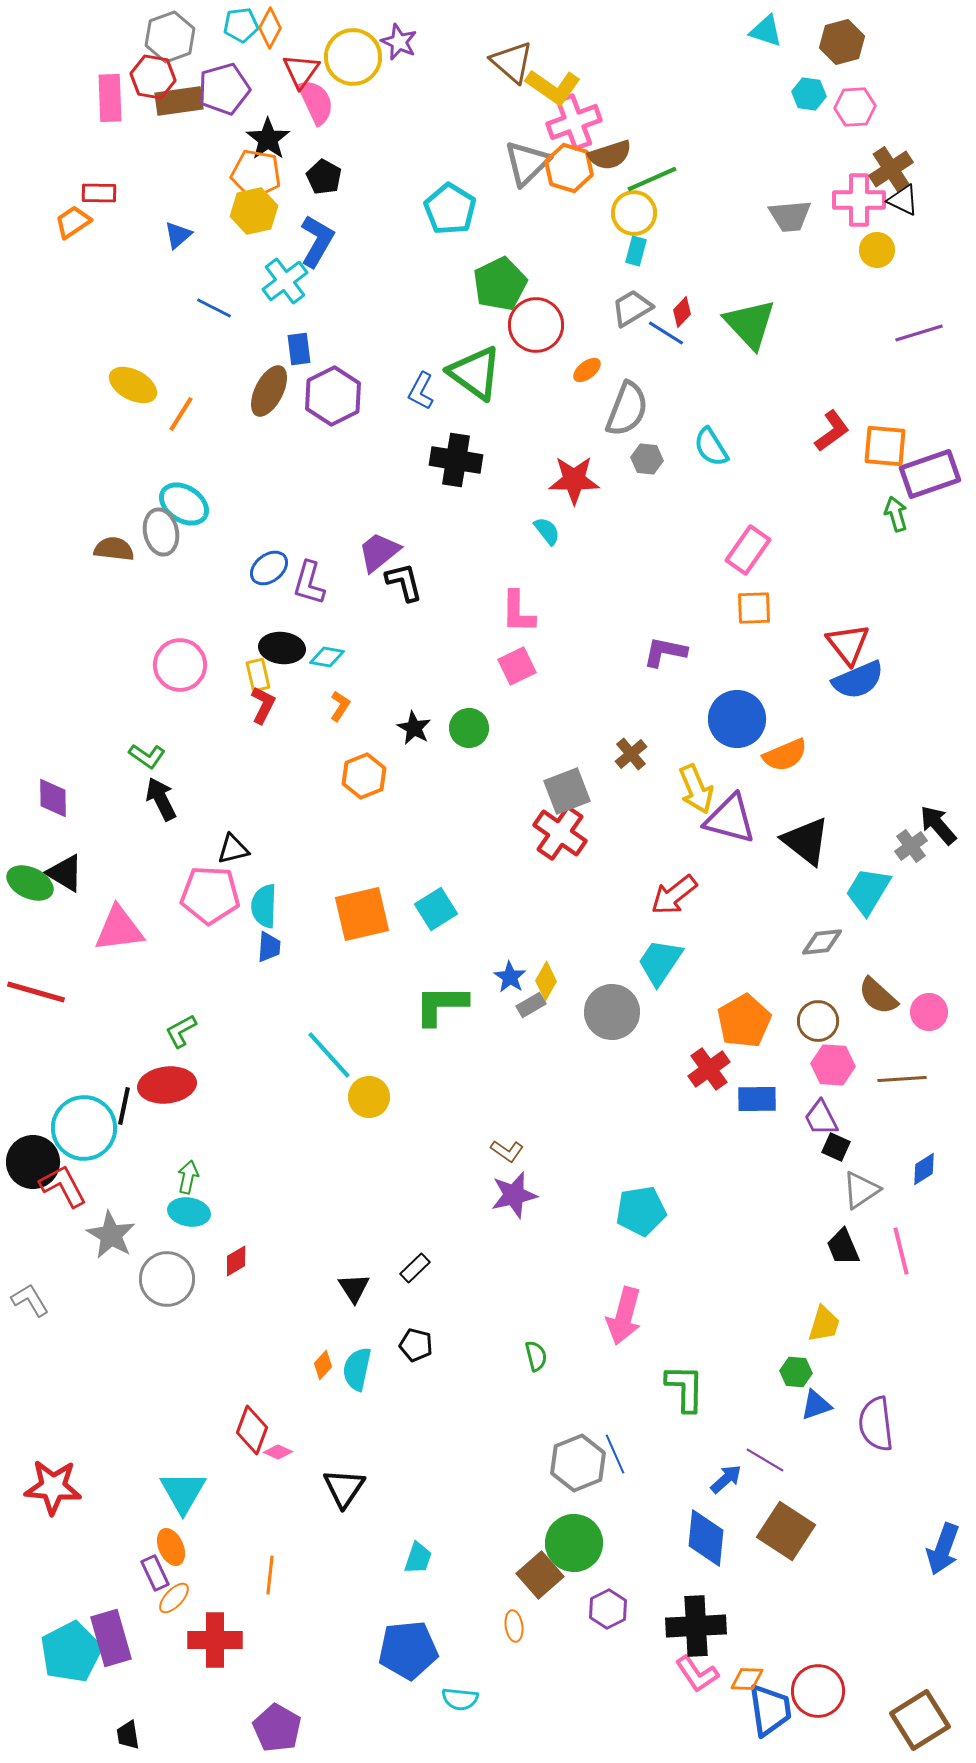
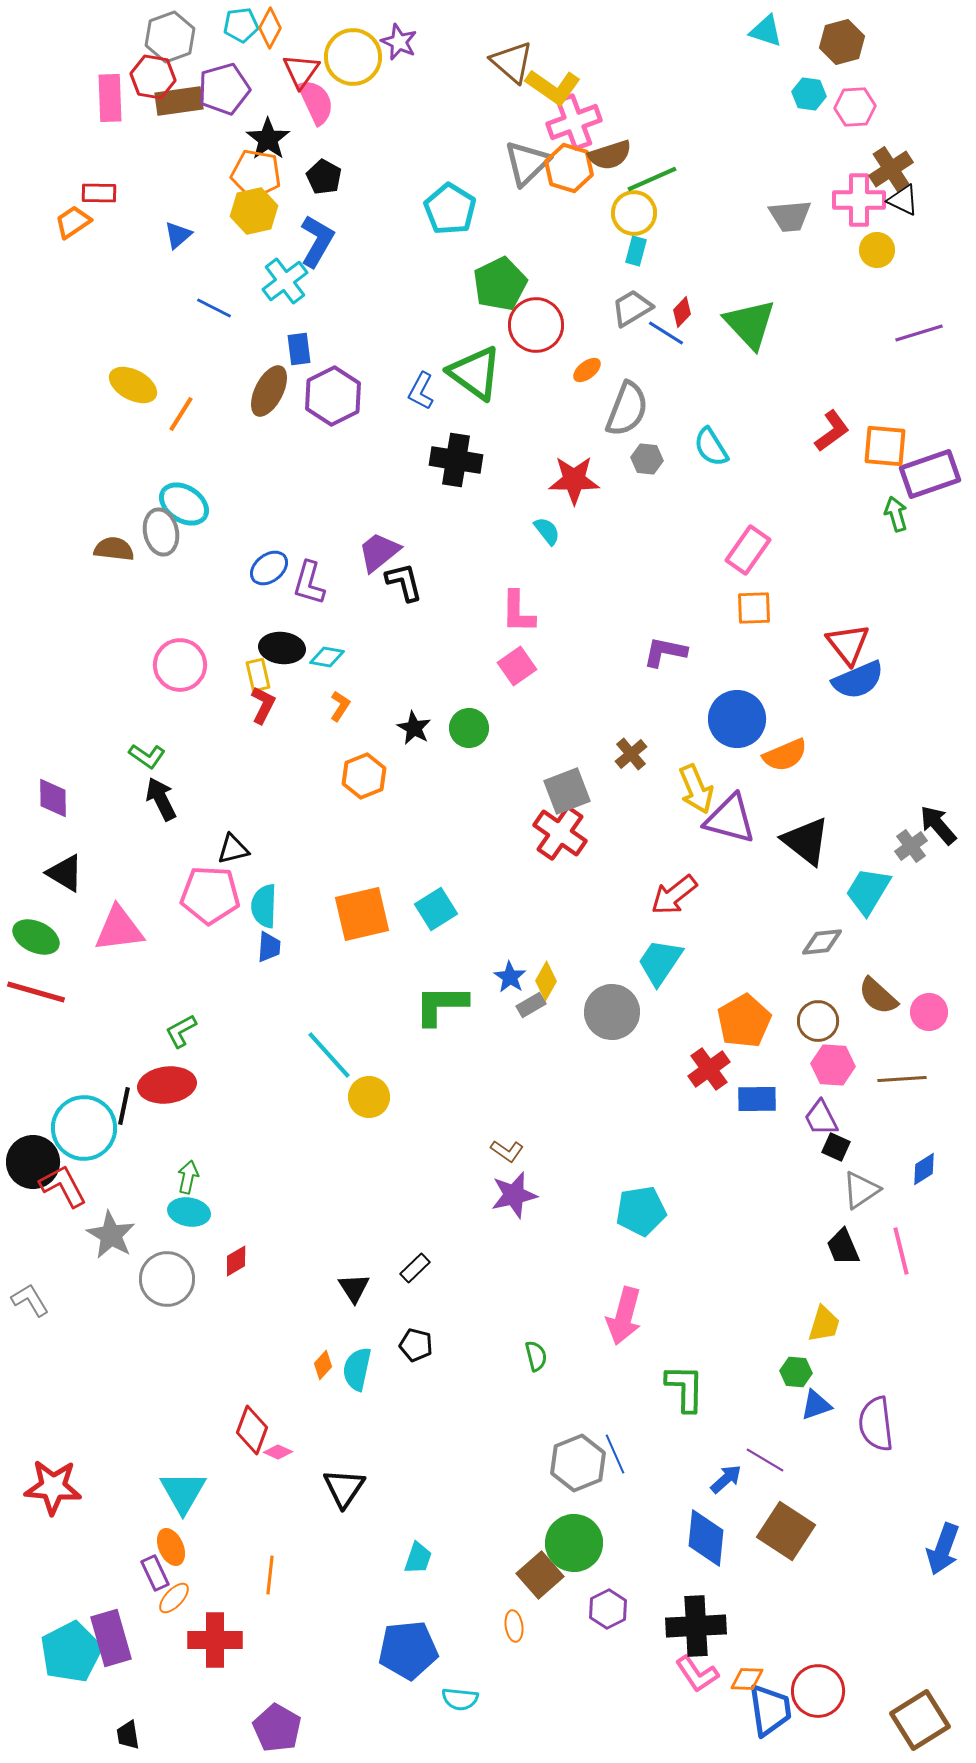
pink square at (517, 666): rotated 9 degrees counterclockwise
green ellipse at (30, 883): moved 6 px right, 54 px down
